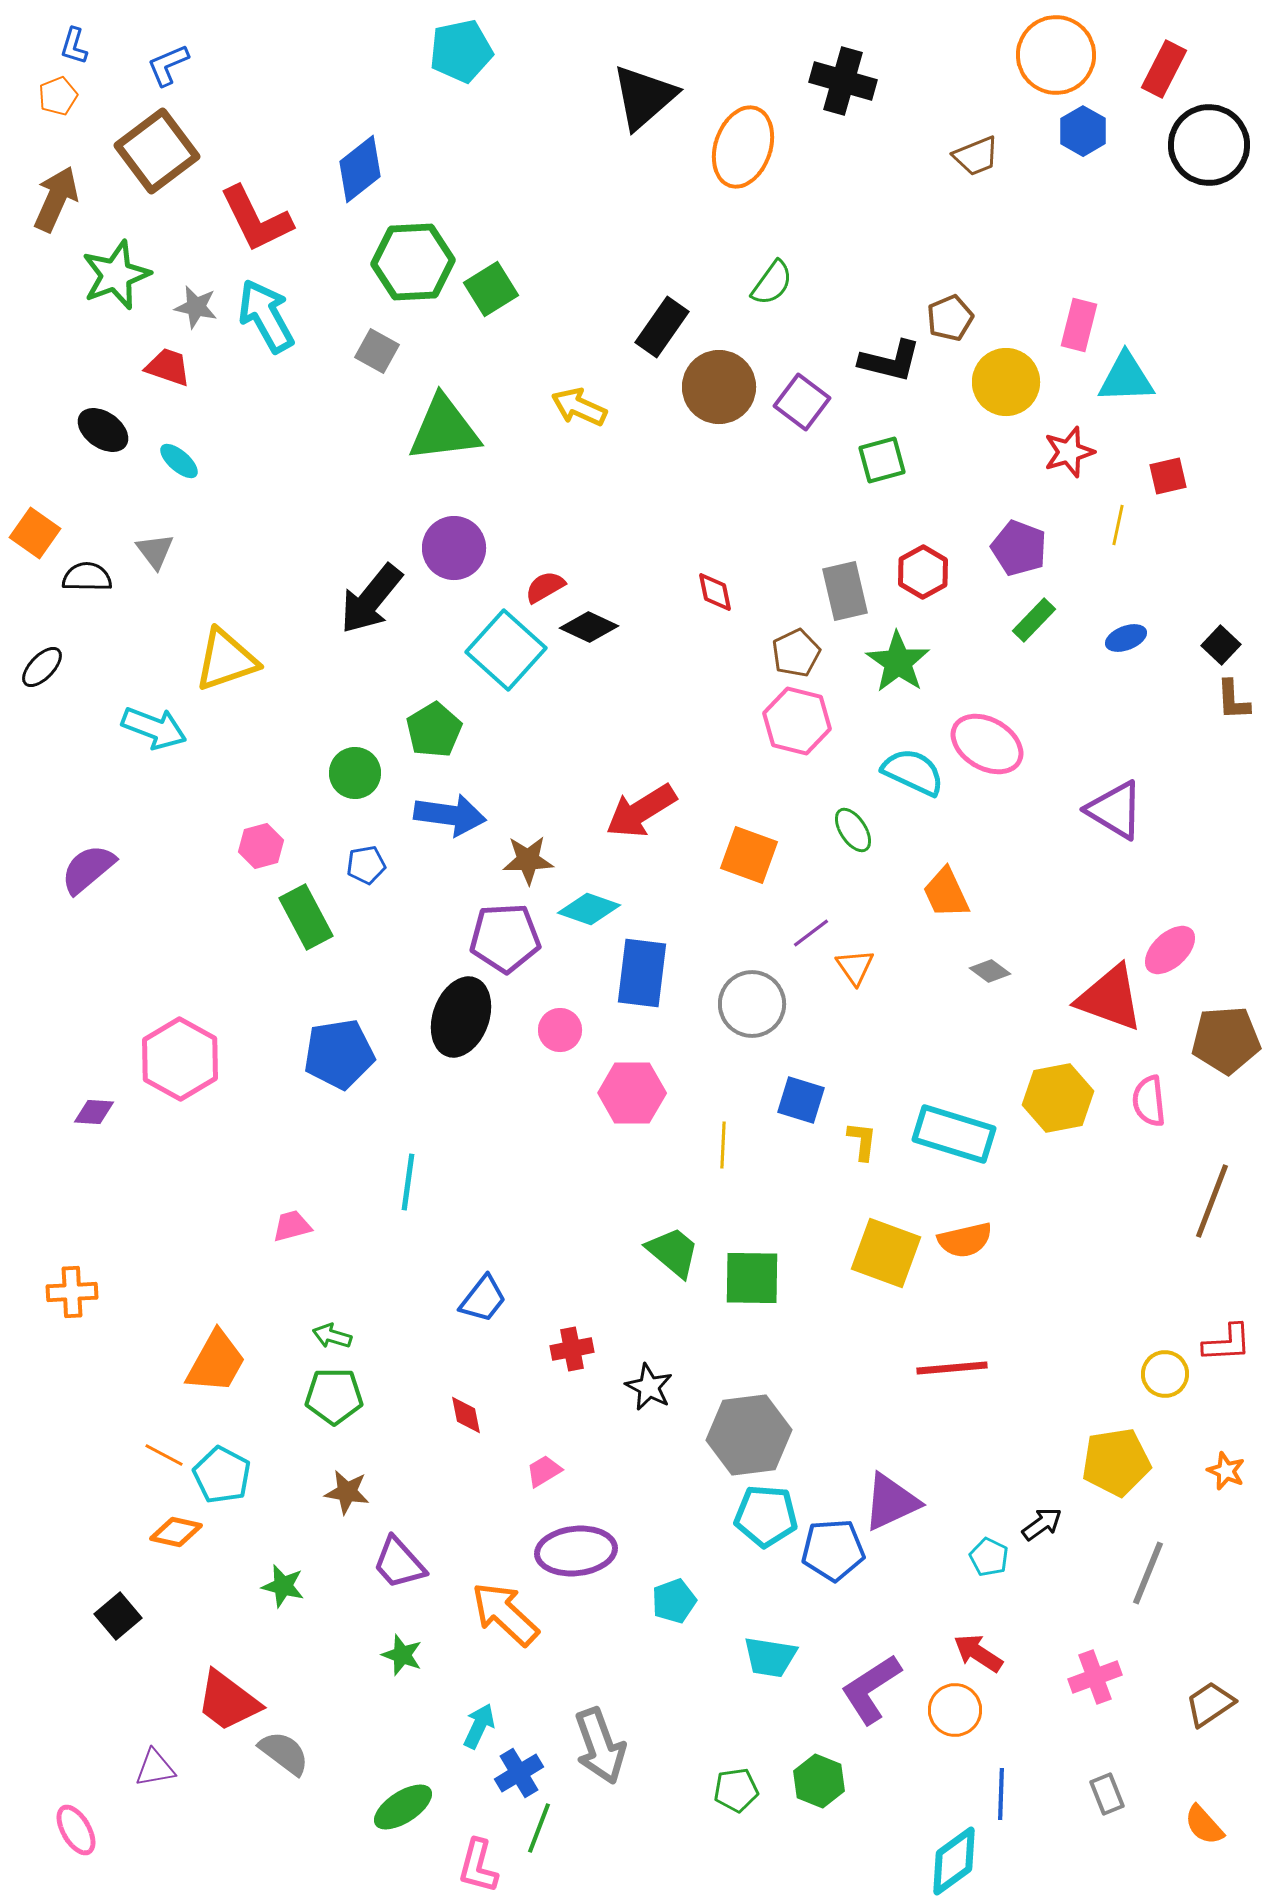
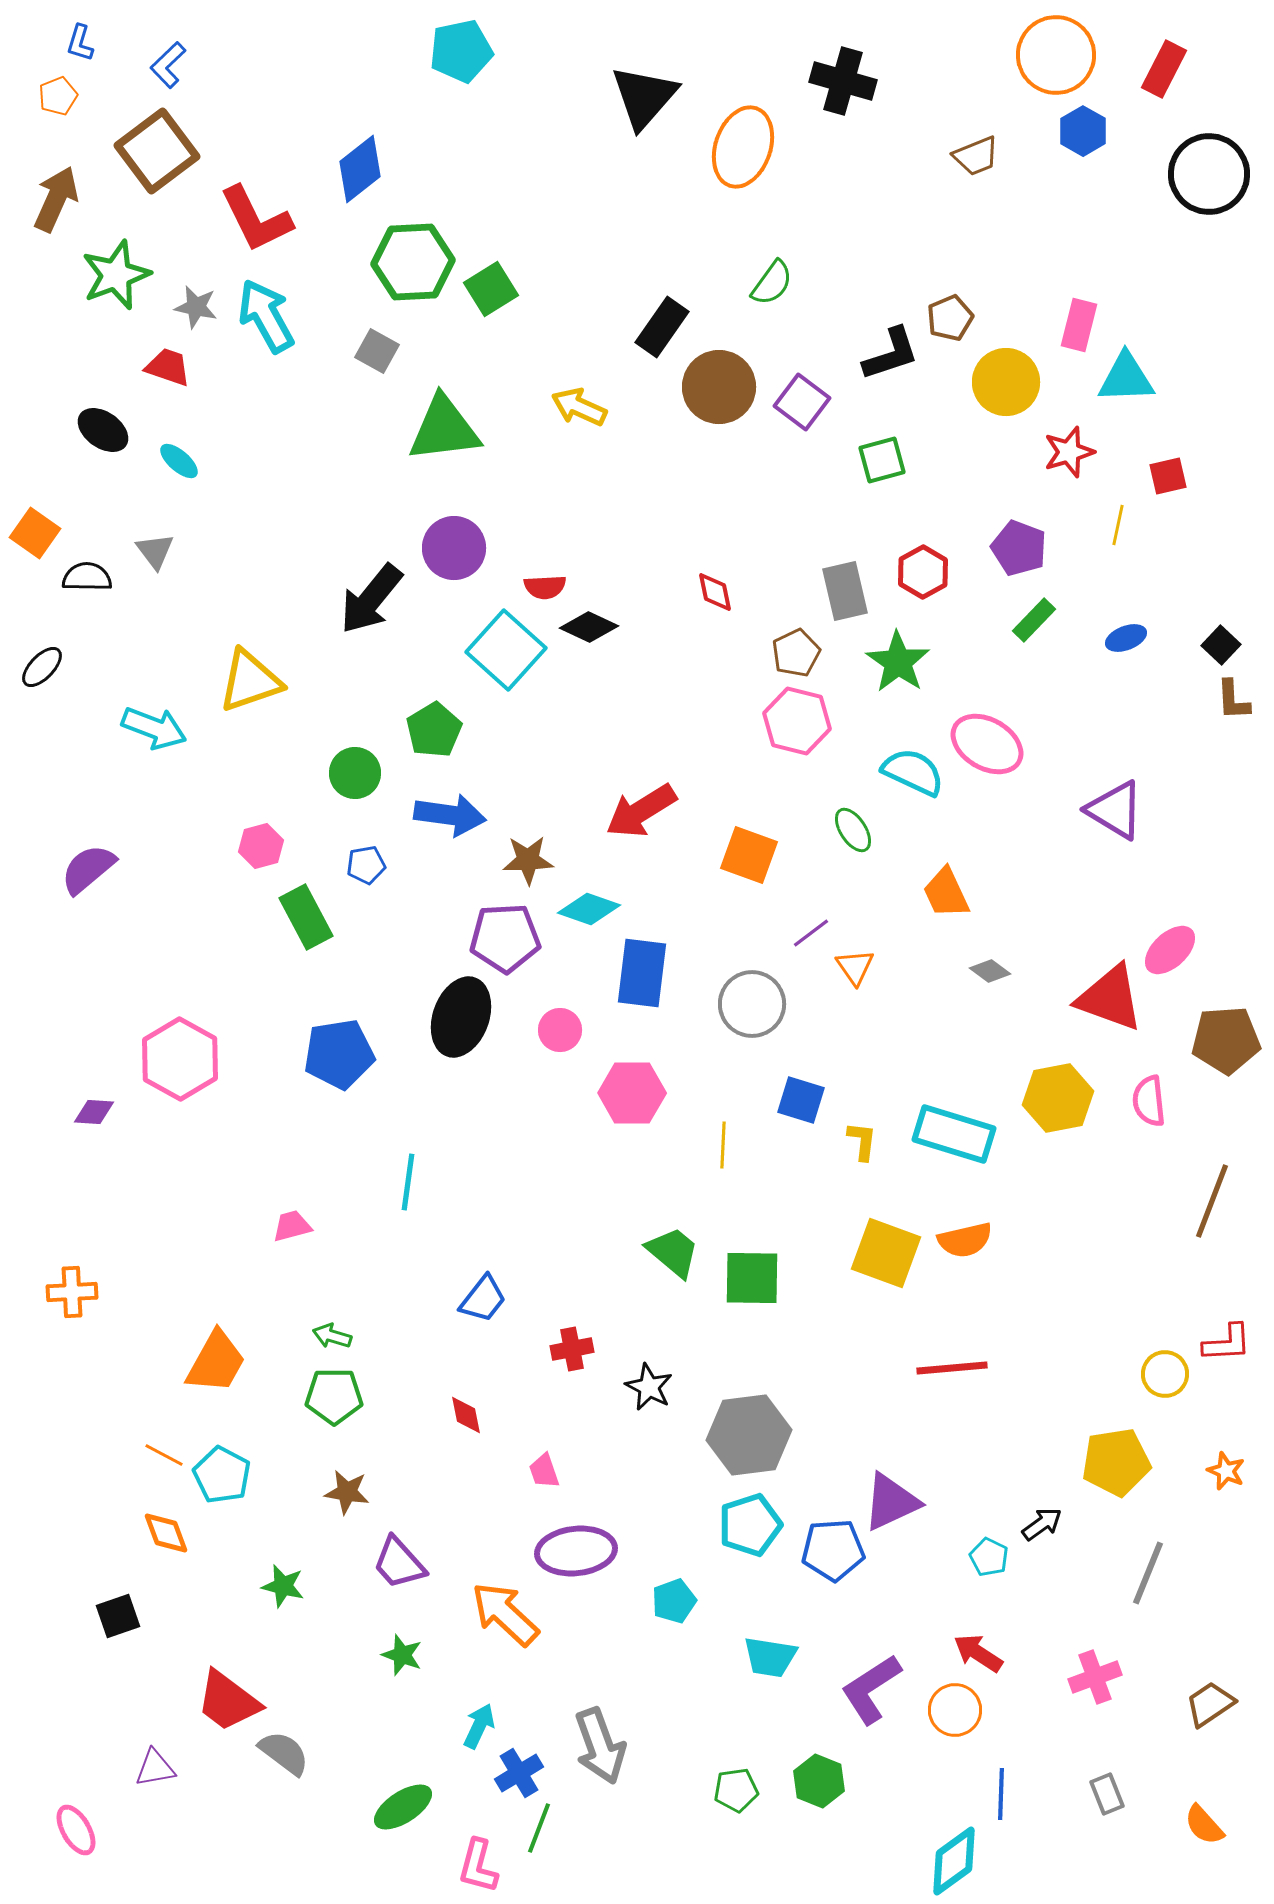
blue L-shape at (74, 46): moved 6 px right, 3 px up
blue L-shape at (168, 65): rotated 21 degrees counterclockwise
black triangle at (644, 97): rotated 8 degrees counterclockwise
black circle at (1209, 145): moved 29 px down
black L-shape at (890, 361): moved 1 px right, 7 px up; rotated 32 degrees counterclockwise
red semicircle at (545, 587): rotated 153 degrees counterclockwise
yellow triangle at (226, 660): moved 24 px right, 21 px down
pink trapezoid at (544, 1471): rotated 78 degrees counterclockwise
cyan pentagon at (766, 1516): moved 16 px left, 9 px down; rotated 22 degrees counterclockwise
orange diamond at (176, 1532): moved 10 px left, 1 px down; rotated 57 degrees clockwise
black square at (118, 1616): rotated 21 degrees clockwise
